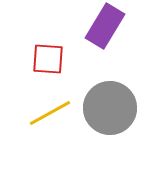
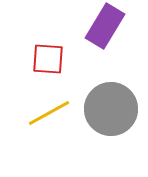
gray circle: moved 1 px right, 1 px down
yellow line: moved 1 px left
